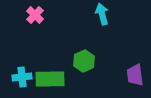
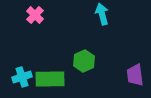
cyan cross: rotated 12 degrees counterclockwise
